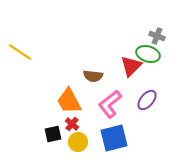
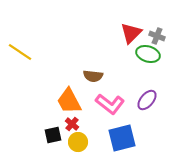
red triangle: moved 33 px up
pink L-shape: rotated 104 degrees counterclockwise
black square: moved 1 px down
blue square: moved 8 px right
